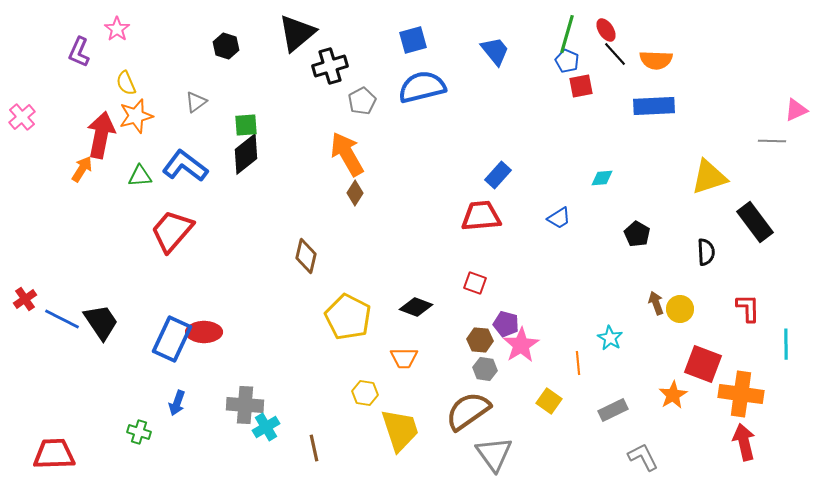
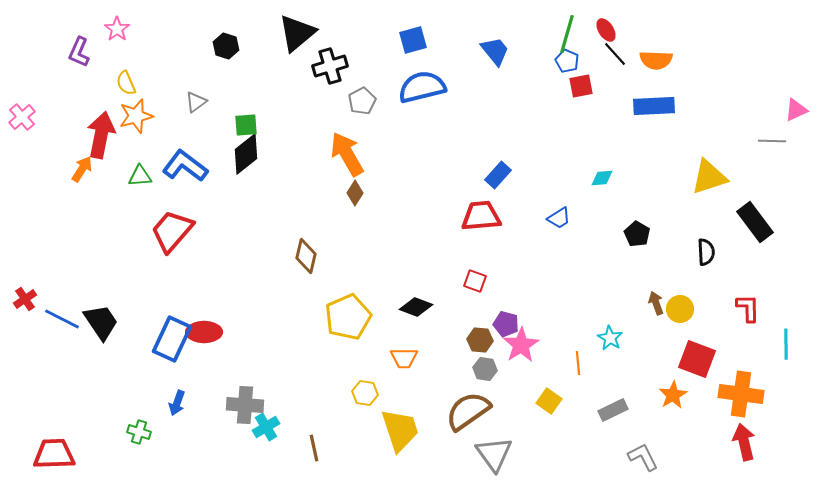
red square at (475, 283): moved 2 px up
yellow pentagon at (348, 317): rotated 21 degrees clockwise
red square at (703, 364): moved 6 px left, 5 px up
